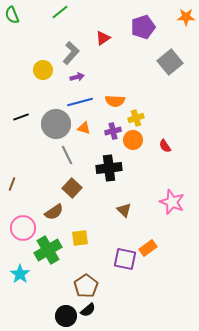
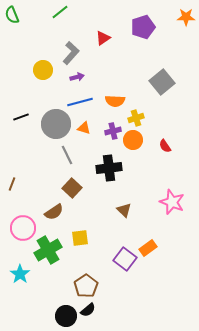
gray square: moved 8 px left, 20 px down
purple square: rotated 25 degrees clockwise
